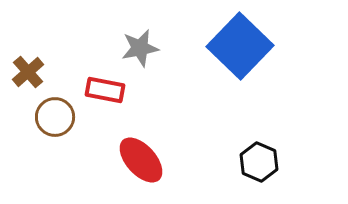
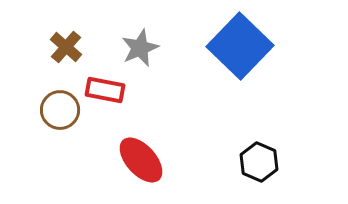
gray star: rotated 12 degrees counterclockwise
brown cross: moved 38 px right, 25 px up; rotated 8 degrees counterclockwise
brown circle: moved 5 px right, 7 px up
